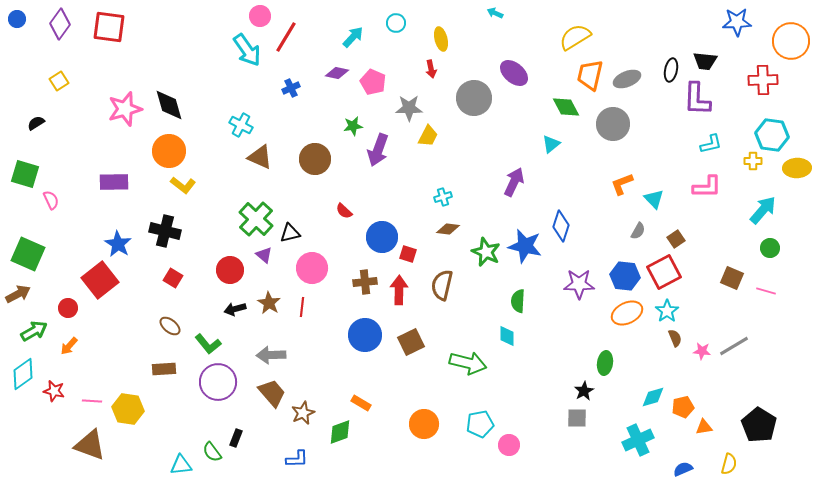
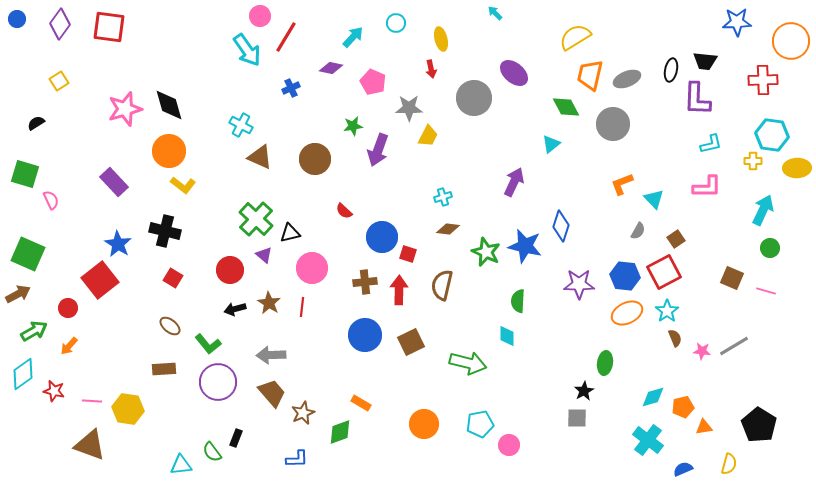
cyan arrow at (495, 13): rotated 21 degrees clockwise
purple diamond at (337, 73): moved 6 px left, 5 px up
purple rectangle at (114, 182): rotated 48 degrees clockwise
cyan arrow at (763, 210): rotated 16 degrees counterclockwise
cyan cross at (638, 440): moved 10 px right; rotated 28 degrees counterclockwise
